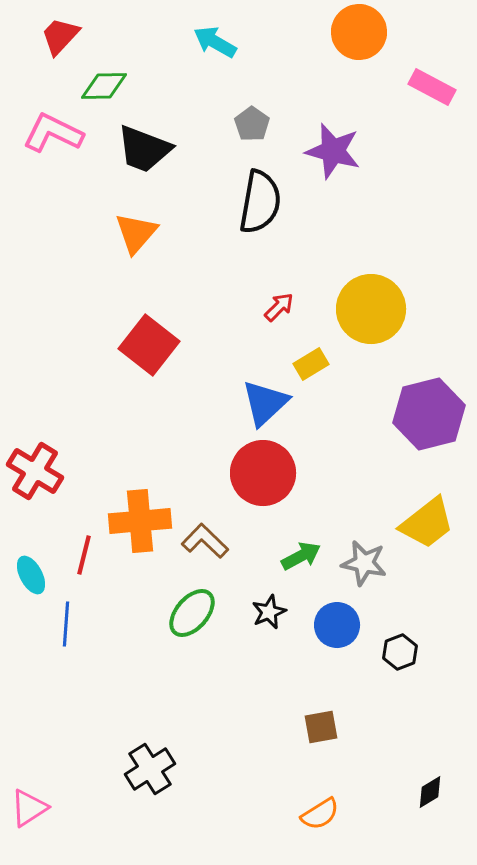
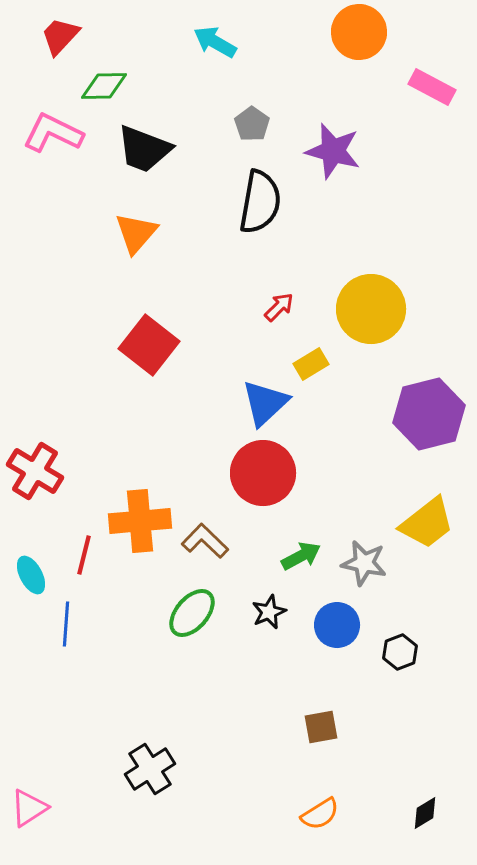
black diamond: moved 5 px left, 21 px down
